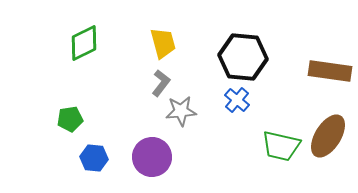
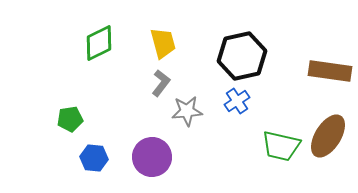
green diamond: moved 15 px right
black hexagon: moved 1 px left, 1 px up; rotated 18 degrees counterclockwise
blue cross: moved 1 px down; rotated 15 degrees clockwise
gray star: moved 6 px right
